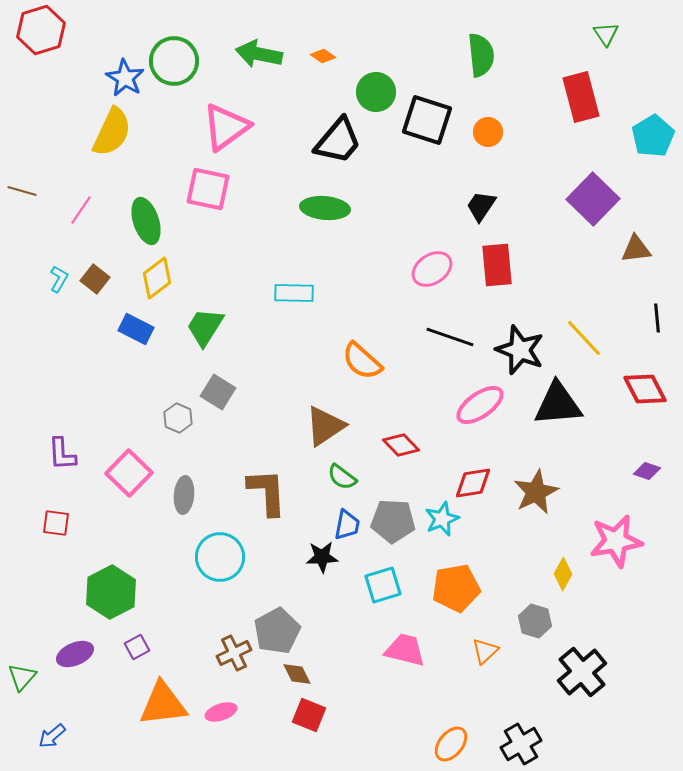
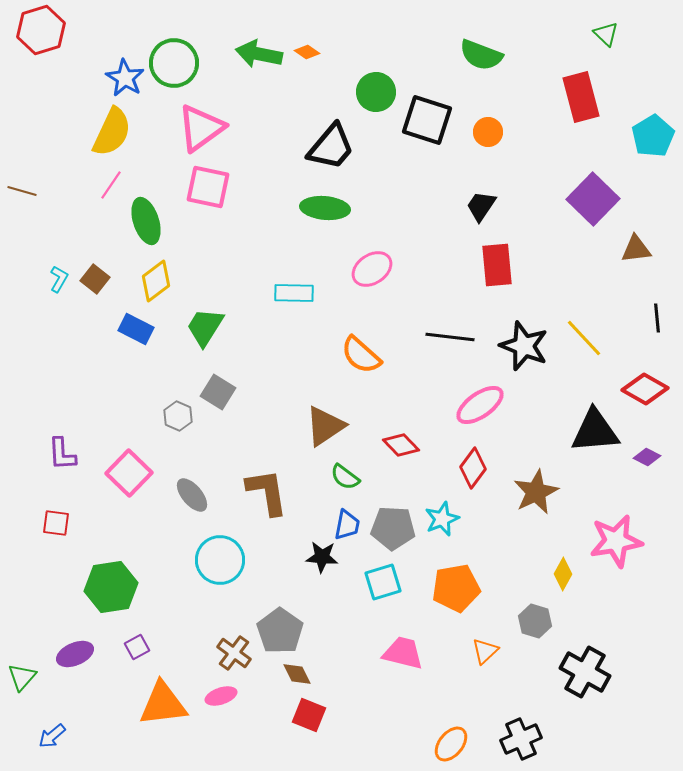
green triangle at (606, 34): rotated 12 degrees counterclockwise
green semicircle at (481, 55): rotated 117 degrees clockwise
orange diamond at (323, 56): moved 16 px left, 4 px up
green circle at (174, 61): moved 2 px down
pink triangle at (226, 127): moved 25 px left, 1 px down
black trapezoid at (338, 141): moved 7 px left, 6 px down
pink square at (208, 189): moved 2 px up
pink line at (81, 210): moved 30 px right, 25 px up
pink ellipse at (432, 269): moved 60 px left
yellow diamond at (157, 278): moved 1 px left, 3 px down
black line at (450, 337): rotated 12 degrees counterclockwise
black star at (520, 350): moved 4 px right, 4 px up
orange semicircle at (362, 361): moved 1 px left, 6 px up
red diamond at (645, 389): rotated 33 degrees counterclockwise
black triangle at (558, 404): moved 37 px right, 27 px down
gray hexagon at (178, 418): moved 2 px up
purple diamond at (647, 471): moved 14 px up; rotated 8 degrees clockwise
green semicircle at (342, 477): moved 3 px right
red diamond at (473, 483): moved 15 px up; rotated 45 degrees counterclockwise
brown L-shape at (267, 492): rotated 6 degrees counterclockwise
gray ellipse at (184, 495): moved 8 px right; rotated 45 degrees counterclockwise
gray pentagon at (393, 521): moved 7 px down
cyan circle at (220, 557): moved 3 px down
black star at (322, 557): rotated 8 degrees clockwise
cyan square at (383, 585): moved 3 px up
green hexagon at (111, 592): moved 5 px up; rotated 18 degrees clockwise
gray pentagon at (277, 631): moved 3 px right; rotated 9 degrees counterclockwise
pink trapezoid at (405, 650): moved 2 px left, 3 px down
brown cross at (234, 653): rotated 28 degrees counterclockwise
black cross at (582, 672): moved 3 px right; rotated 21 degrees counterclockwise
pink ellipse at (221, 712): moved 16 px up
black cross at (521, 744): moved 5 px up; rotated 6 degrees clockwise
